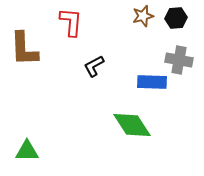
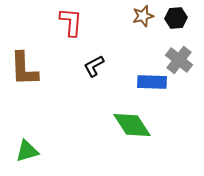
brown L-shape: moved 20 px down
gray cross: rotated 28 degrees clockwise
green triangle: rotated 15 degrees counterclockwise
